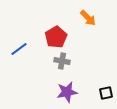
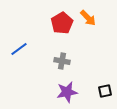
red pentagon: moved 6 px right, 14 px up
black square: moved 1 px left, 2 px up
